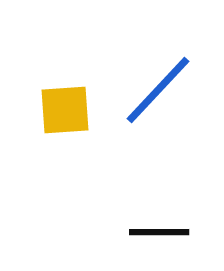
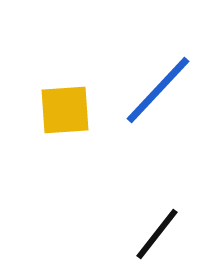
black line: moved 2 px left, 2 px down; rotated 52 degrees counterclockwise
